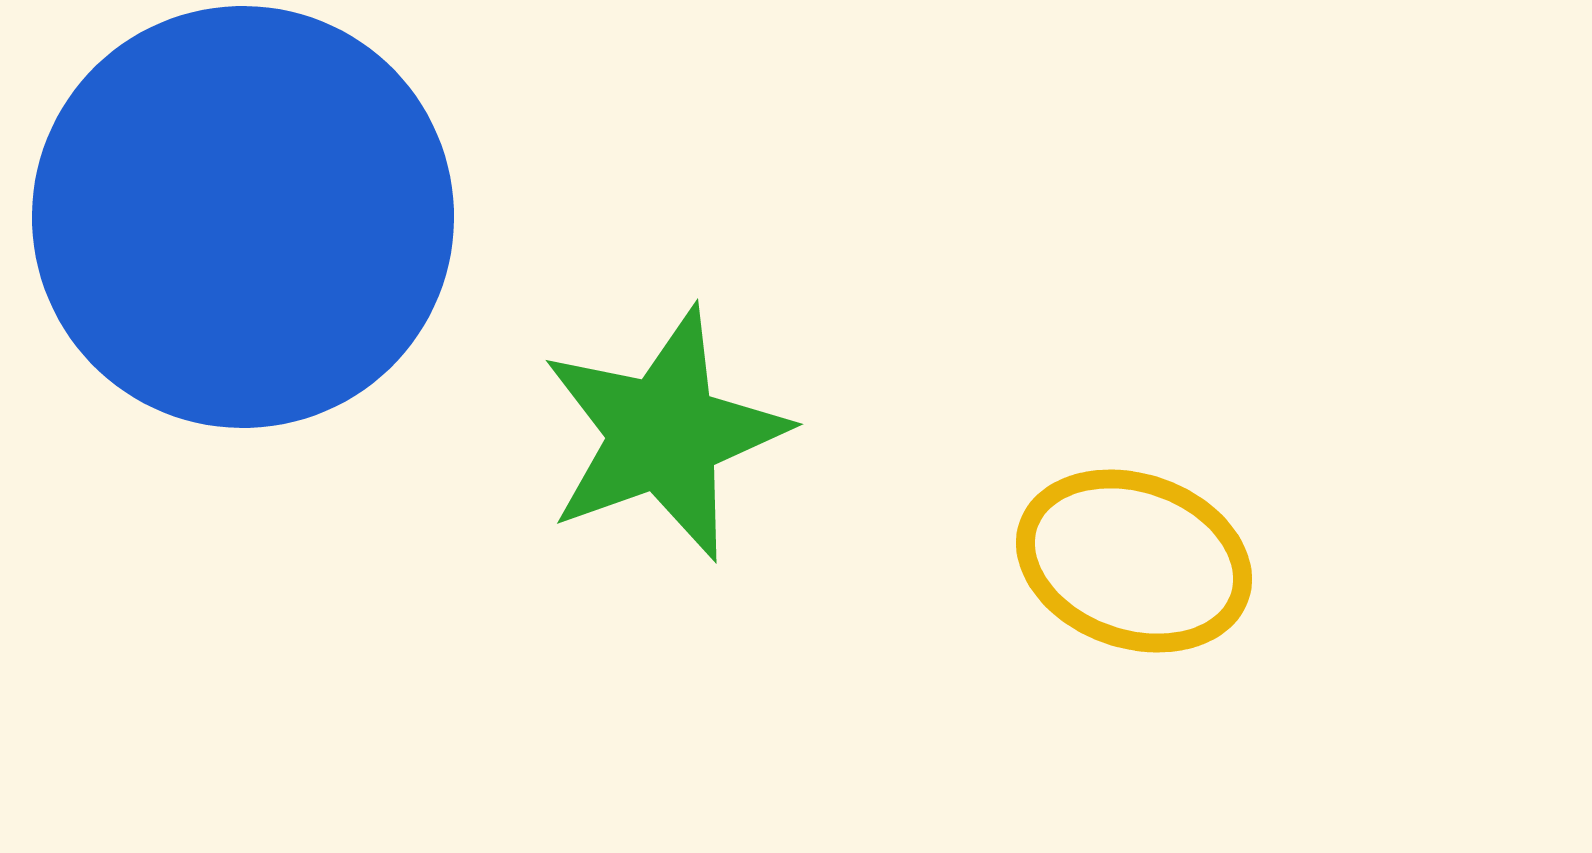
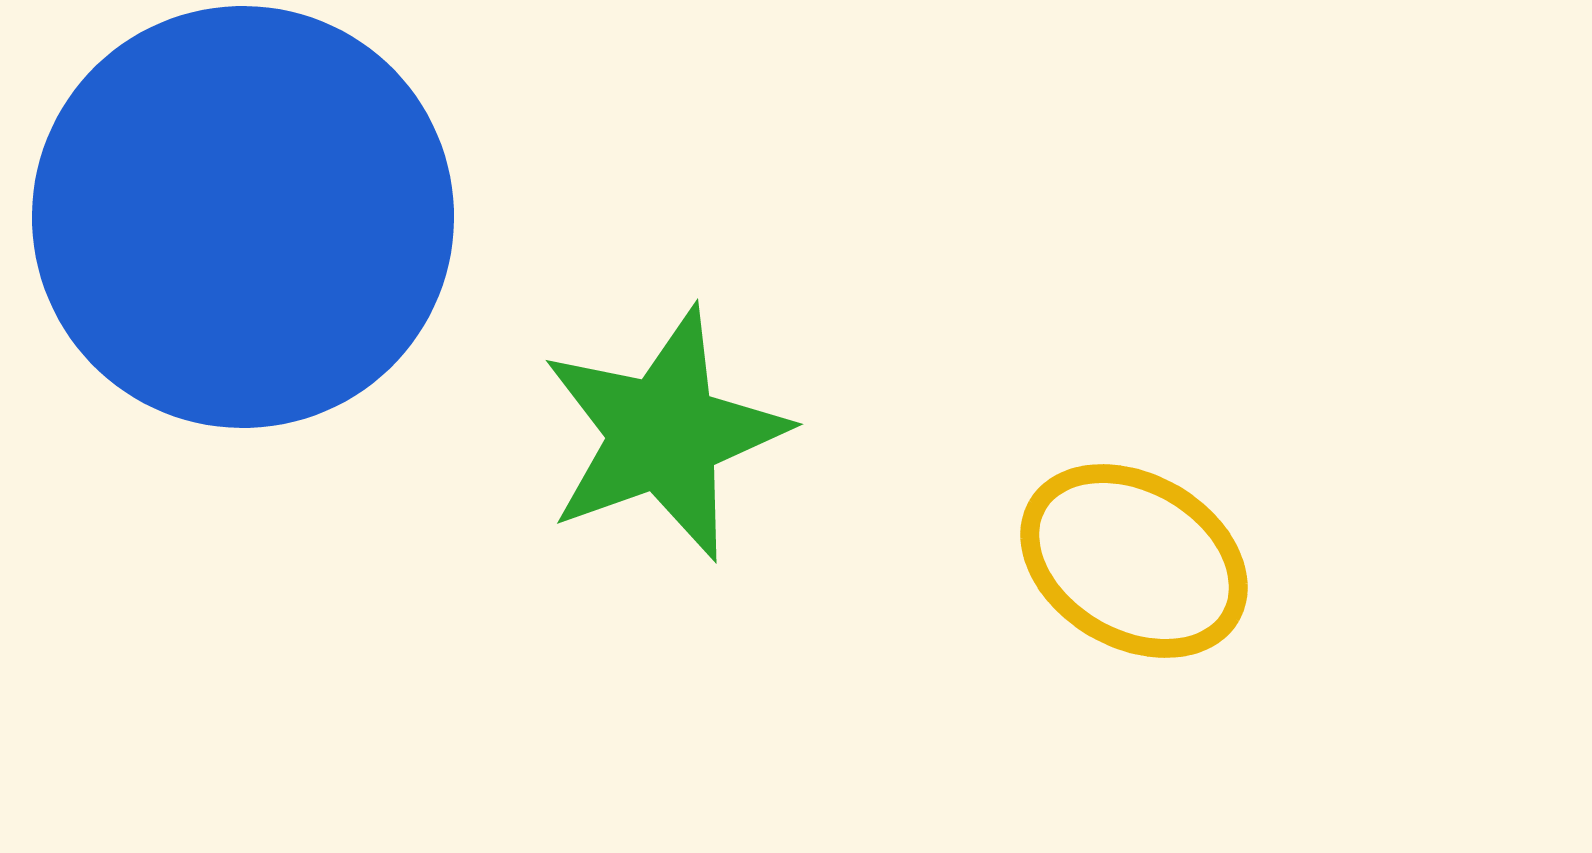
yellow ellipse: rotated 11 degrees clockwise
